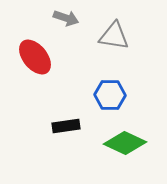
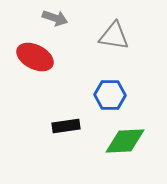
gray arrow: moved 11 px left
red ellipse: rotated 24 degrees counterclockwise
green diamond: moved 2 px up; rotated 27 degrees counterclockwise
